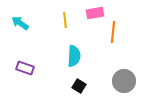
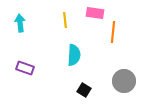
pink rectangle: rotated 18 degrees clockwise
cyan arrow: rotated 48 degrees clockwise
cyan semicircle: moved 1 px up
black square: moved 5 px right, 4 px down
